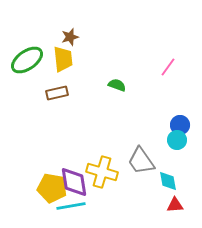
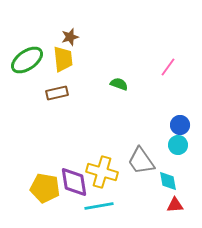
green semicircle: moved 2 px right, 1 px up
cyan circle: moved 1 px right, 5 px down
yellow pentagon: moved 7 px left
cyan line: moved 28 px right
